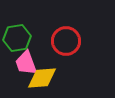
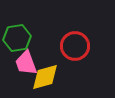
red circle: moved 9 px right, 5 px down
yellow diamond: moved 3 px right, 1 px up; rotated 12 degrees counterclockwise
